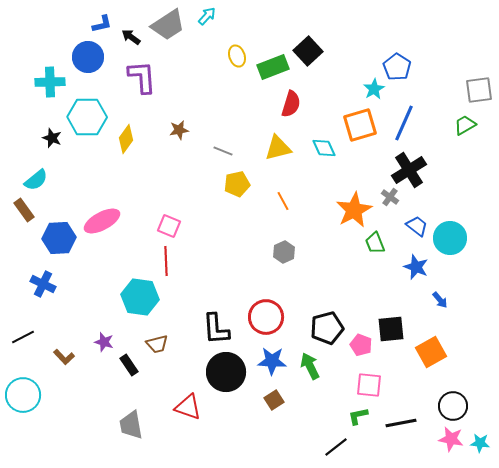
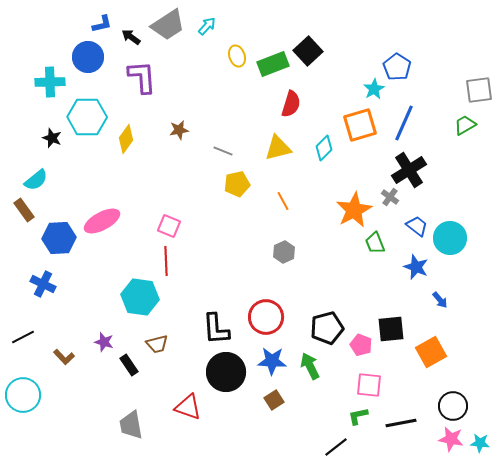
cyan arrow at (207, 16): moved 10 px down
green rectangle at (273, 67): moved 3 px up
cyan diamond at (324, 148): rotated 70 degrees clockwise
